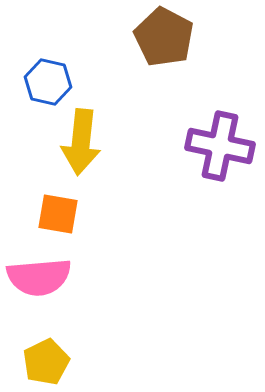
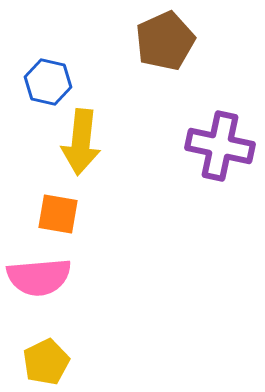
brown pentagon: moved 1 px right, 4 px down; rotated 20 degrees clockwise
